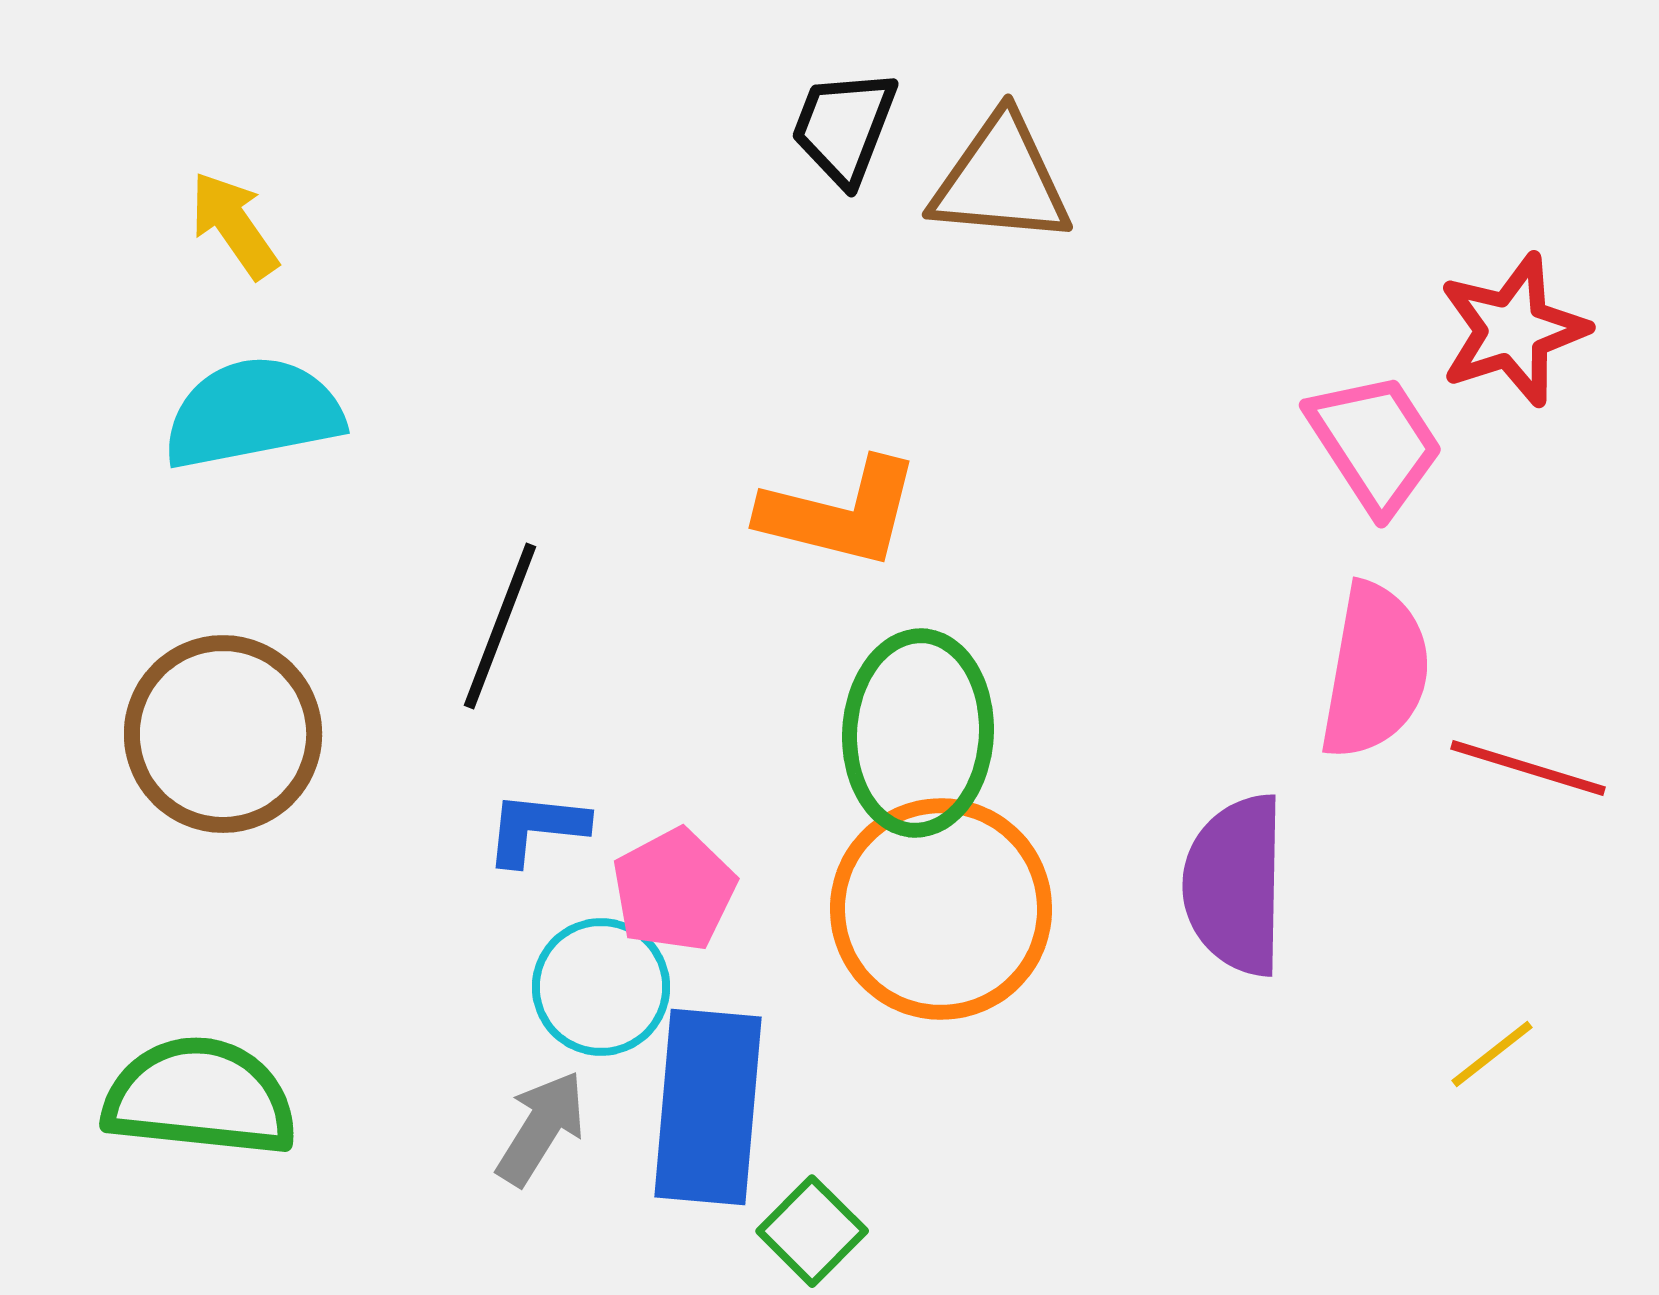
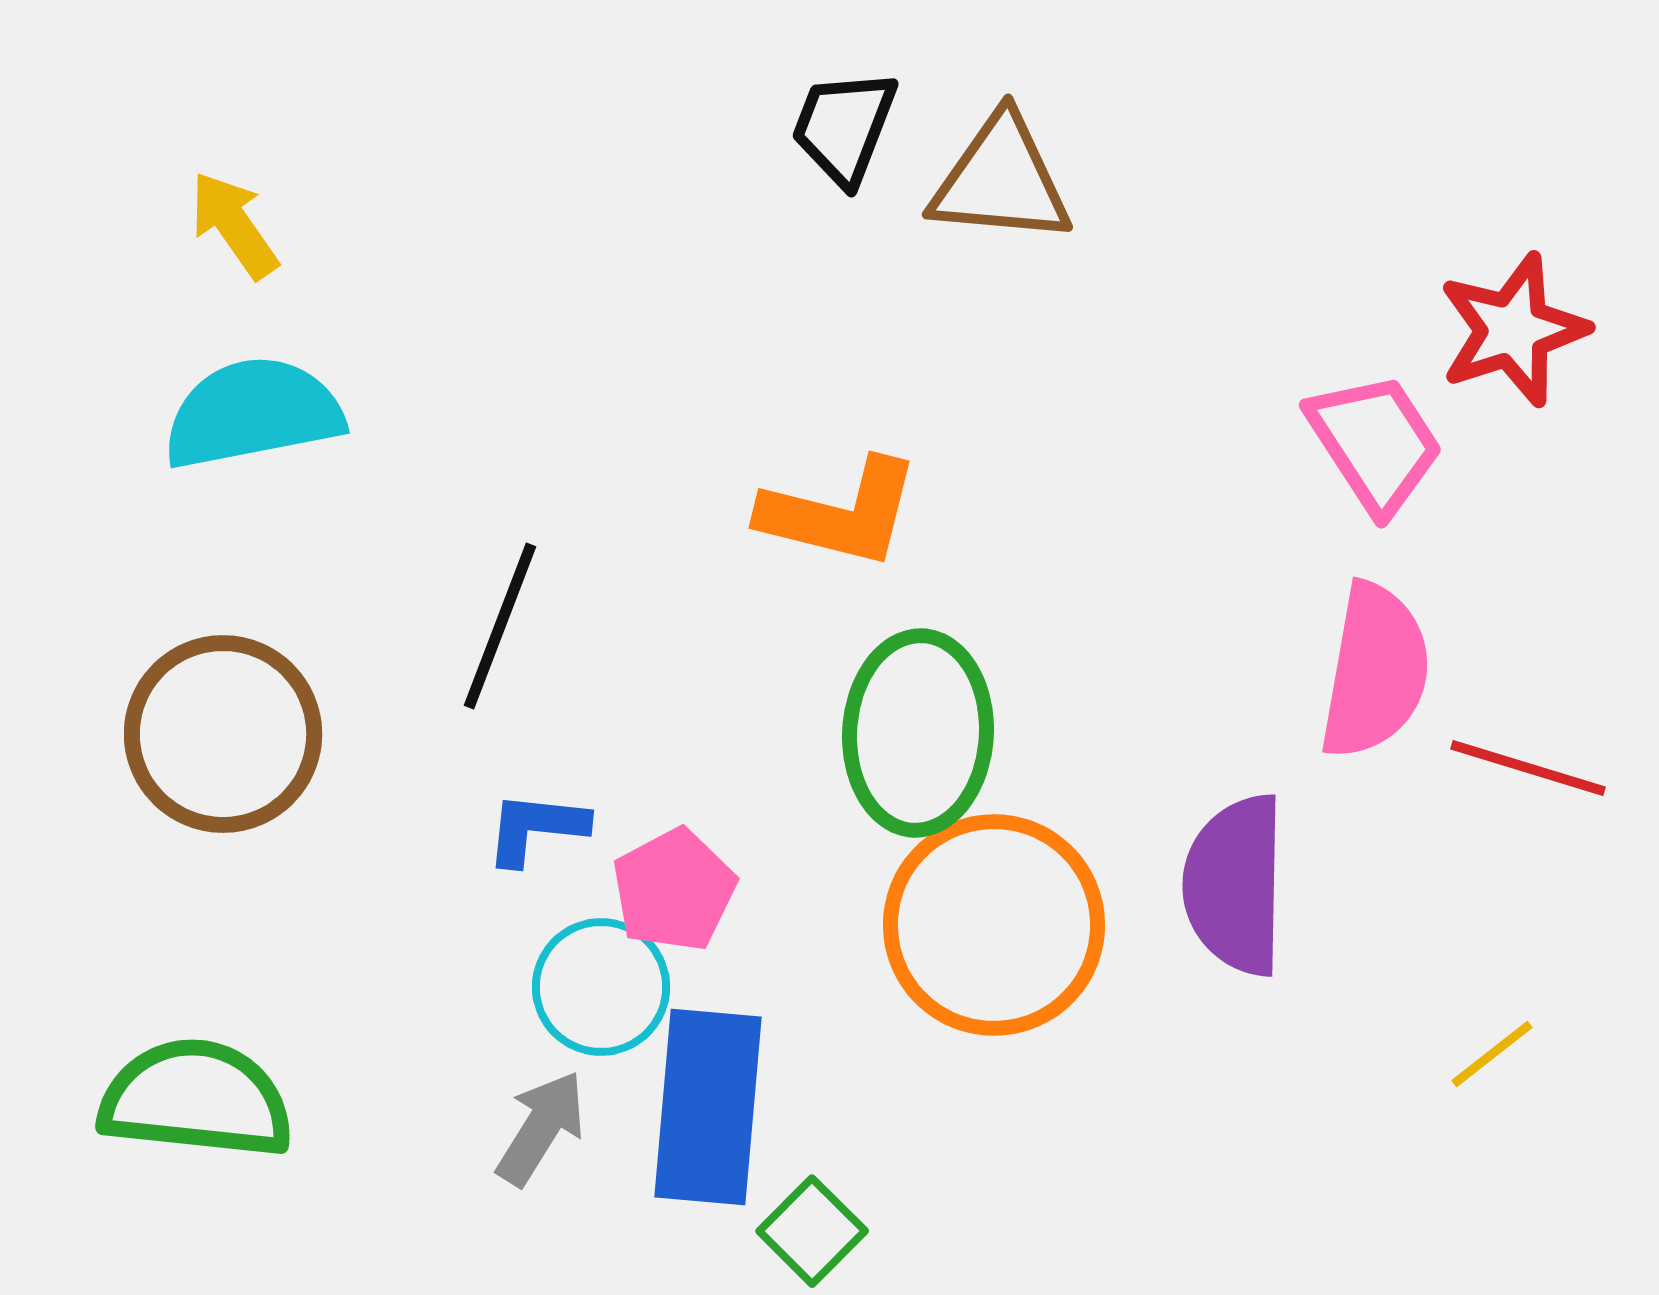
orange circle: moved 53 px right, 16 px down
green semicircle: moved 4 px left, 2 px down
